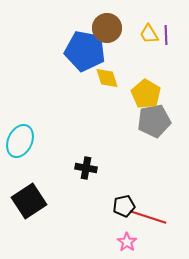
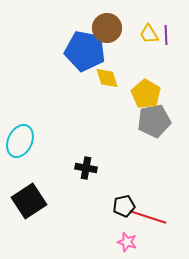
pink star: rotated 18 degrees counterclockwise
